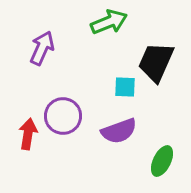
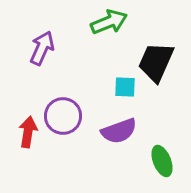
red arrow: moved 2 px up
green ellipse: rotated 48 degrees counterclockwise
